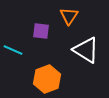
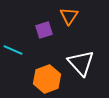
purple square: moved 3 px right, 1 px up; rotated 24 degrees counterclockwise
white triangle: moved 5 px left, 13 px down; rotated 16 degrees clockwise
